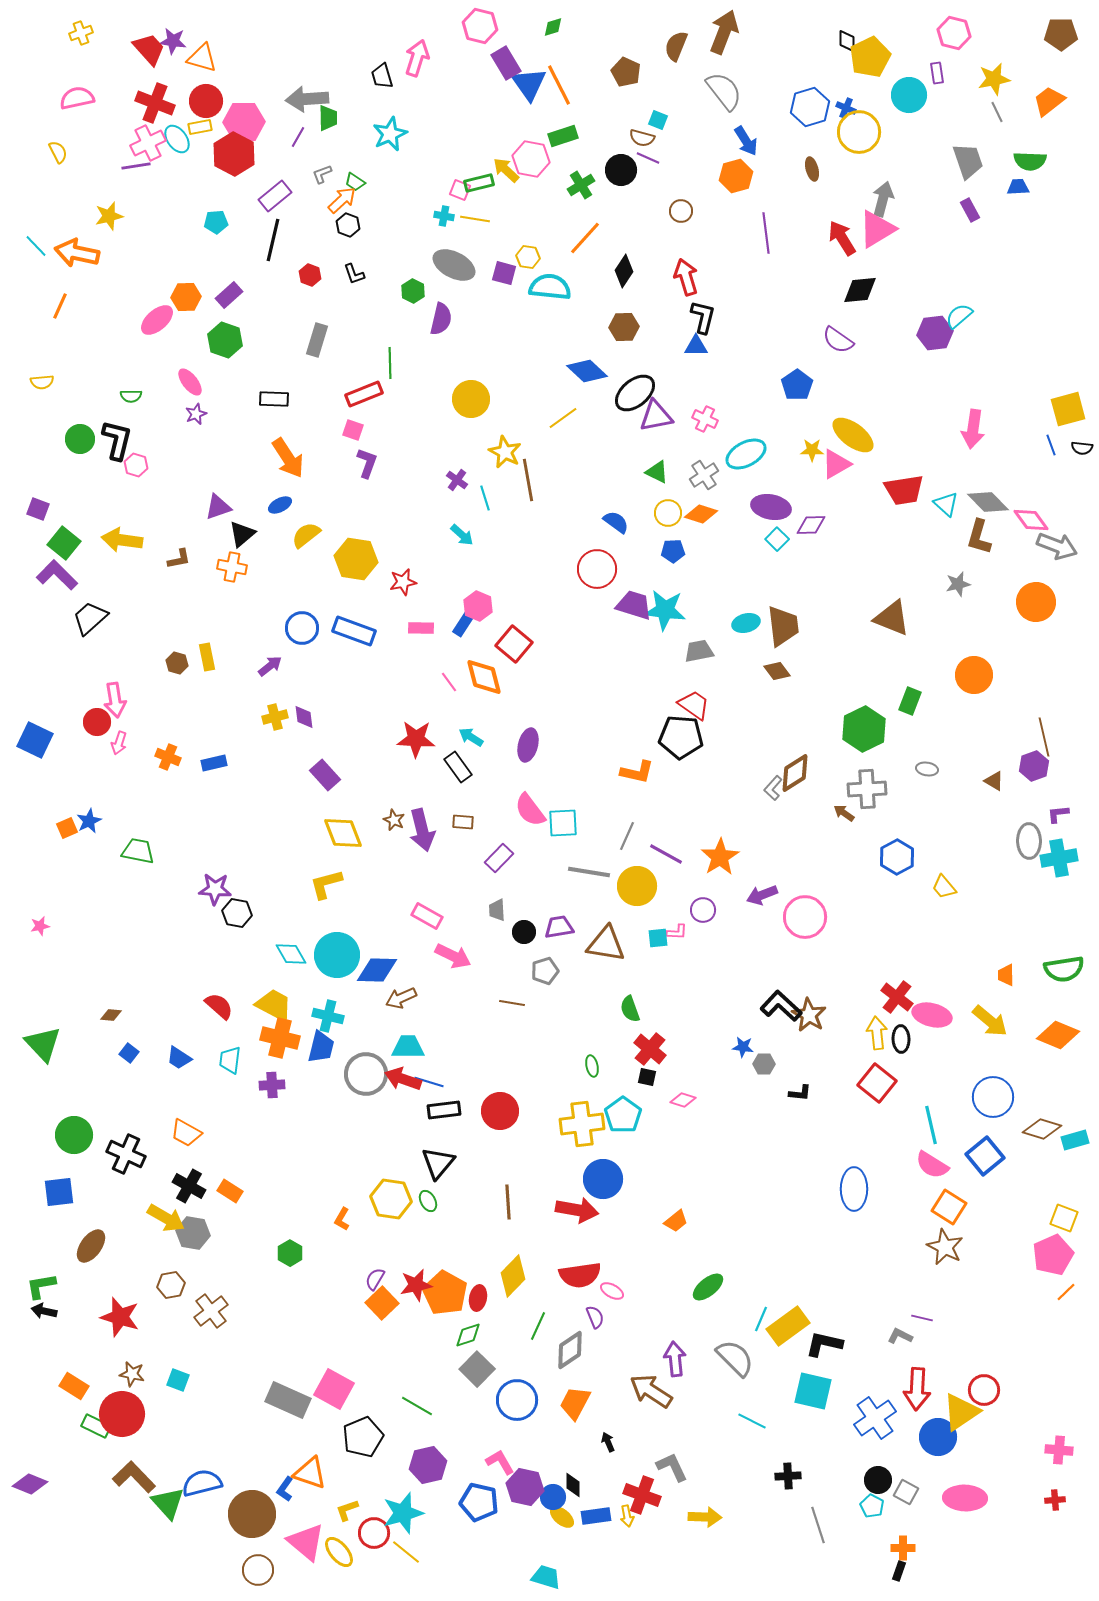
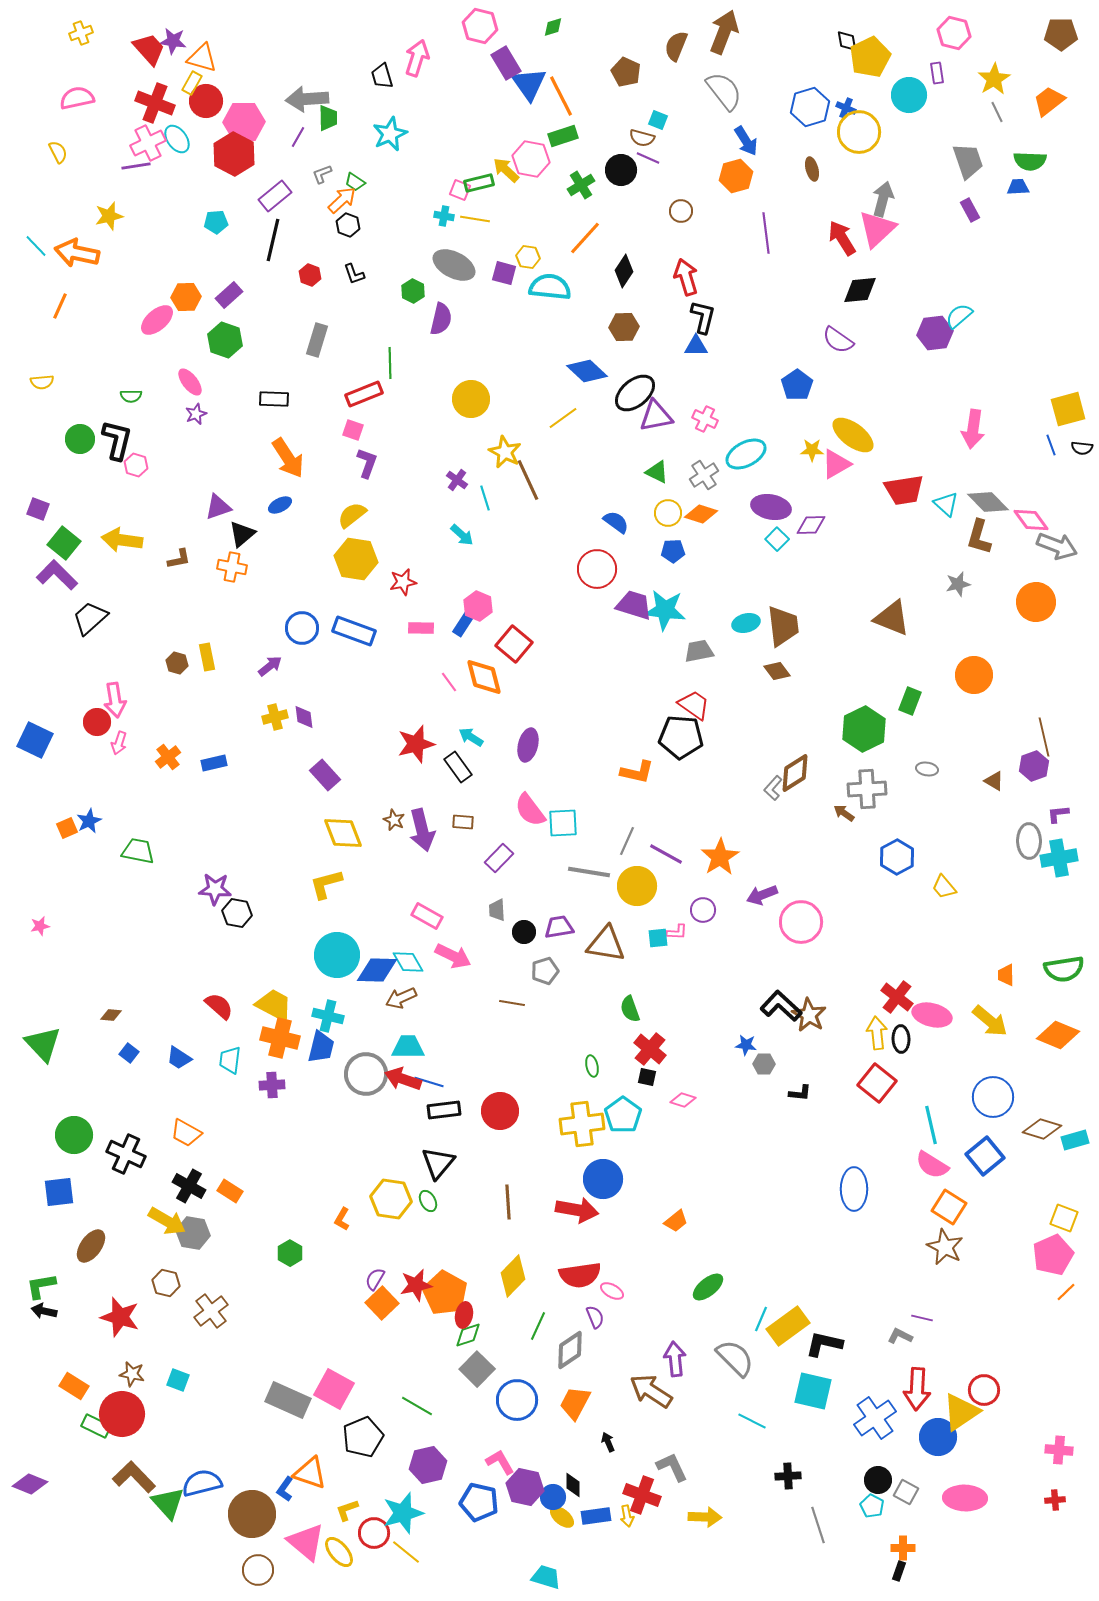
black diamond at (847, 41): rotated 10 degrees counterclockwise
yellow star at (994, 79): rotated 20 degrees counterclockwise
orange line at (559, 85): moved 2 px right, 11 px down
yellow rectangle at (200, 127): moved 8 px left, 44 px up; rotated 50 degrees counterclockwise
pink triangle at (877, 229): rotated 12 degrees counterclockwise
brown line at (528, 480): rotated 15 degrees counterclockwise
yellow semicircle at (306, 535): moved 46 px right, 20 px up
red star at (416, 739): moved 5 px down; rotated 18 degrees counterclockwise
orange cross at (168, 757): rotated 30 degrees clockwise
gray line at (627, 836): moved 5 px down
pink circle at (805, 917): moved 4 px left, 5 px down
cyan diamond at (291, 954): moved 117 px right, 8 px down
blue star at (743, 1047): moved 3 px right, 2 px up
yellow arrow at (166, 1218): moved 1 px right, 3 px down
brown hexagon at (171, 1285): moved 5 px left, 2 px up; rotated 24 degrees clockwise
red ellipse at (478, 1298): moved 14 px left, 17 px down
